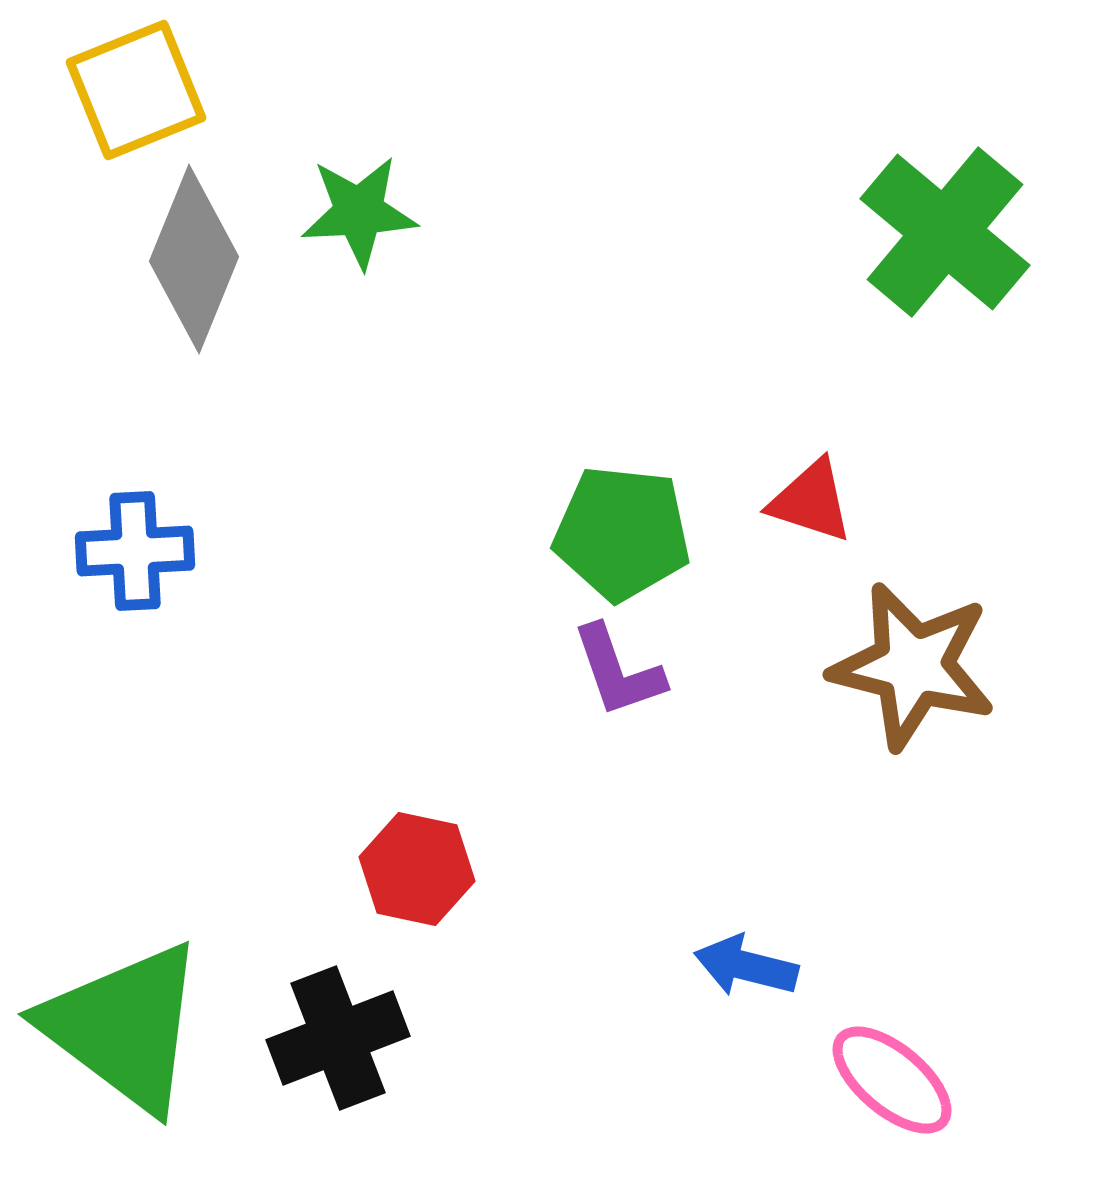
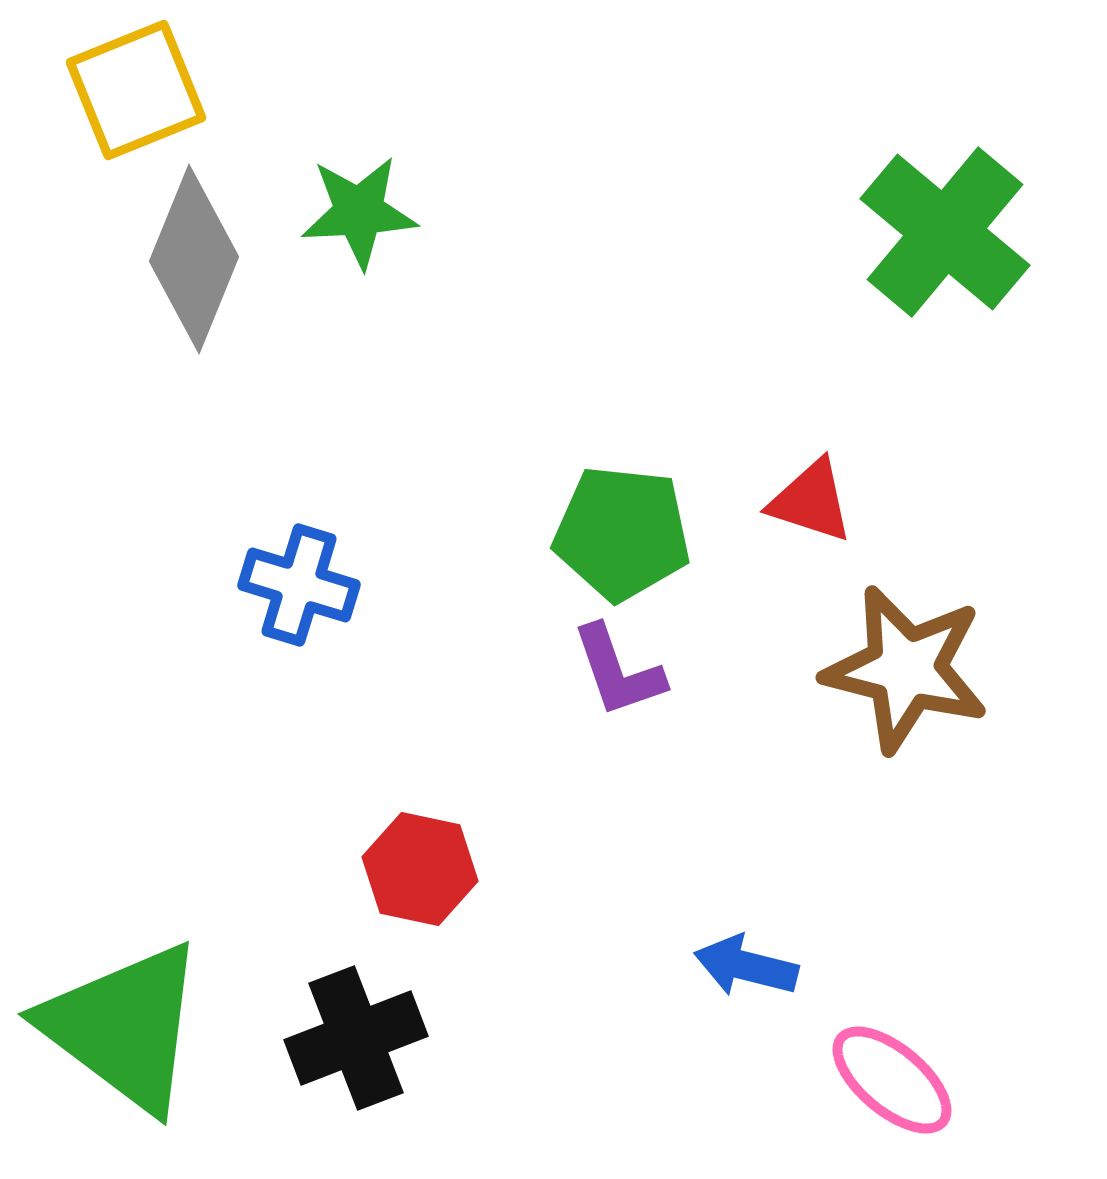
blue cross: moved 164 px right, 34 px down; rotated 20 degrees clockwise
brown star: moved 7 px left, 3 px down
red hexagon: moved 3 px right
black cross: moved 18 px right
